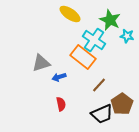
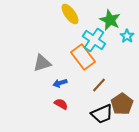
yellow ellipse: rotated 20 degrees clockwise
cyan star: rotated 24 degrees clockwise
orange rectangle: rotated 15 degrees clockwise
gray triangle: moved 1 px right
blue arrow: moved 1 px right, 6 px down
red semicircle: rotated 48 degrees counterclockwise
